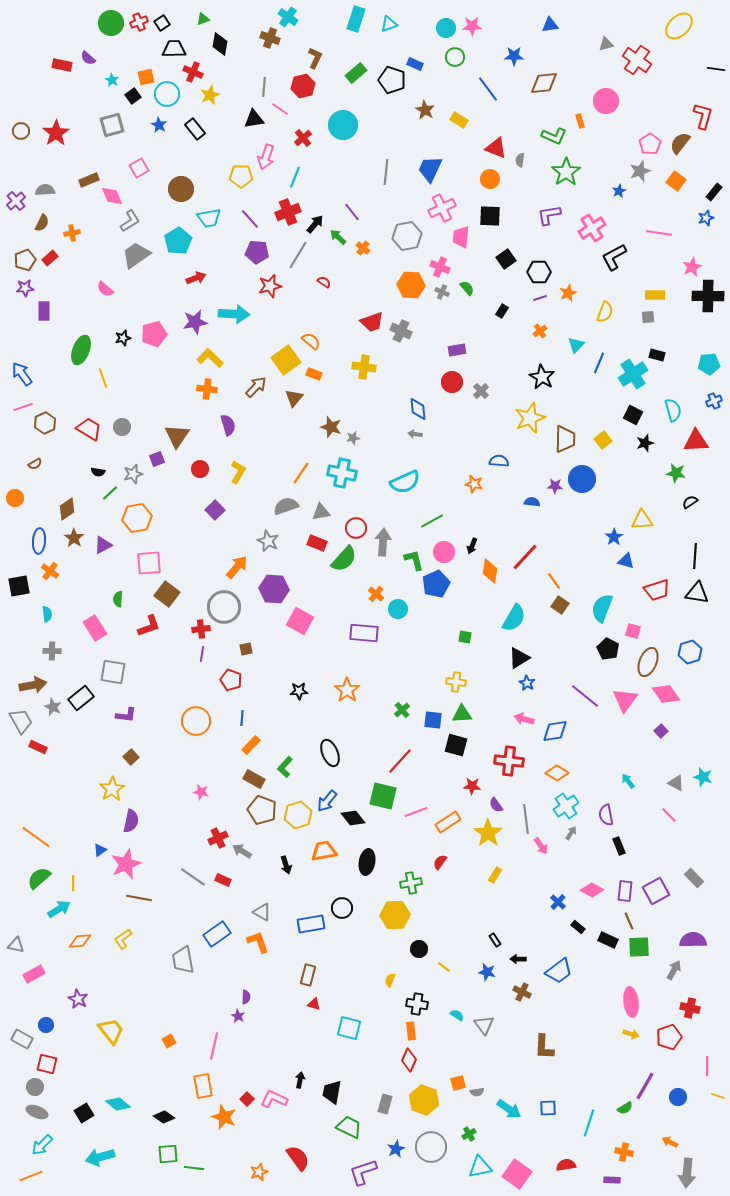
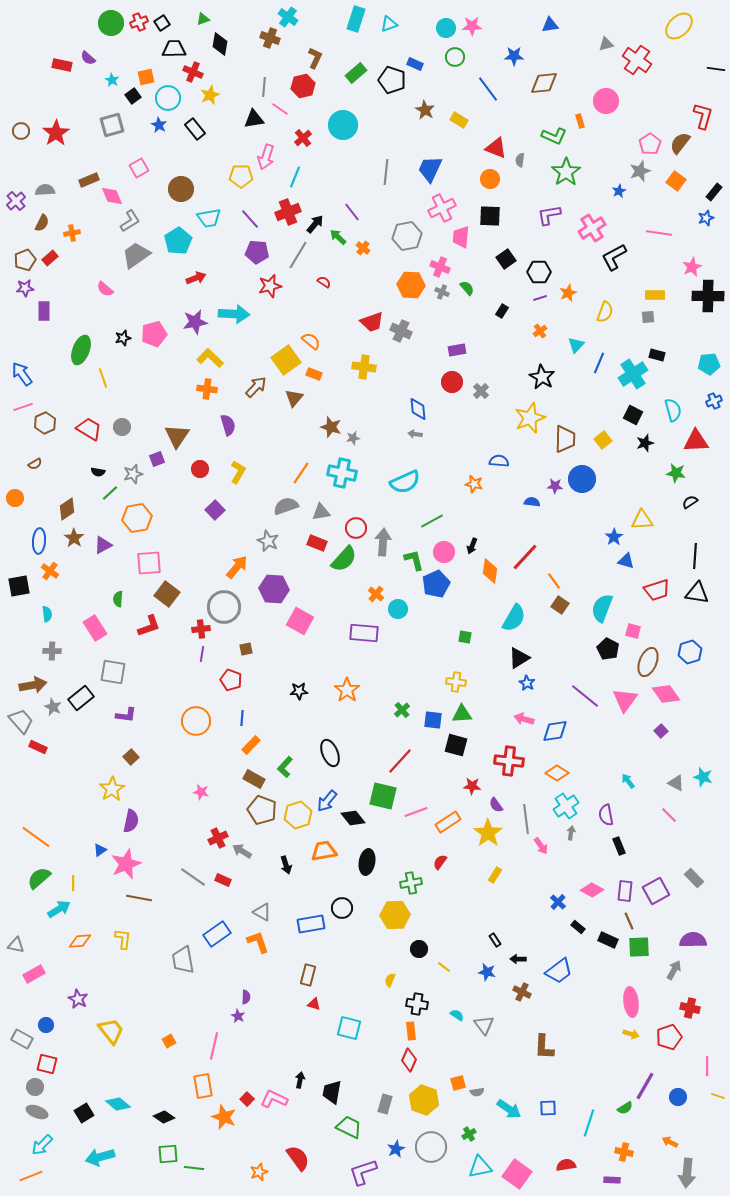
cyan circle at (167, 94): moved 1 px right, 4 px down
gray trapezoid at (21, 721): rotated 12 degrees counterclockwise
gray arrow at (571, 833): rotated 24 degrees counterclockwise
yellow L-shape at (123, 939): rotated 130 degrees clockwise
